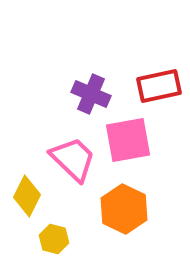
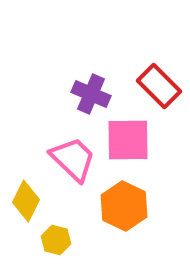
red rectangle: rotated 57 degrees clockwise
pink square: rotated 9 degrees clockwise
yellow diamond: moved 1 px left, 5 px down
orange hexagon: moved 3 px up
yellow hexagon: moved 2 px right, 1 px down
